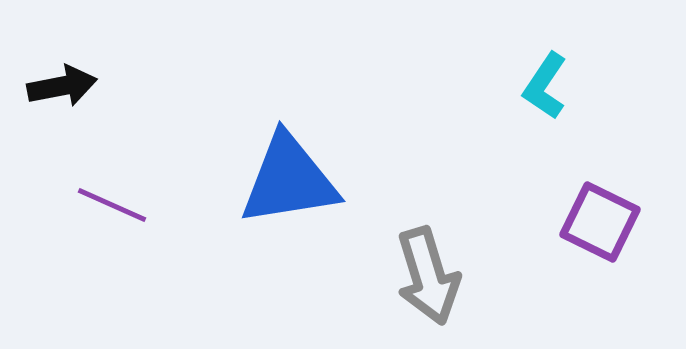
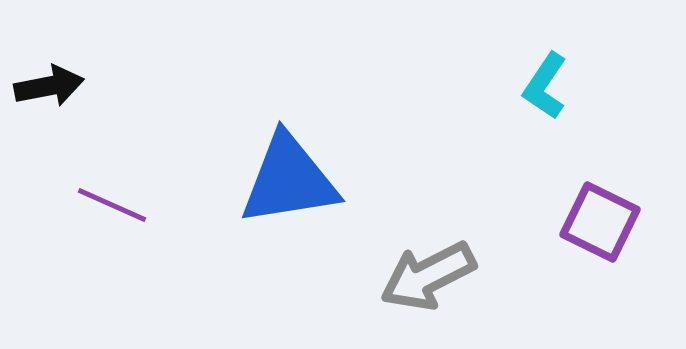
black arrow: moved 13 px left
gray arrow: rotated 80 degrees clockwise
